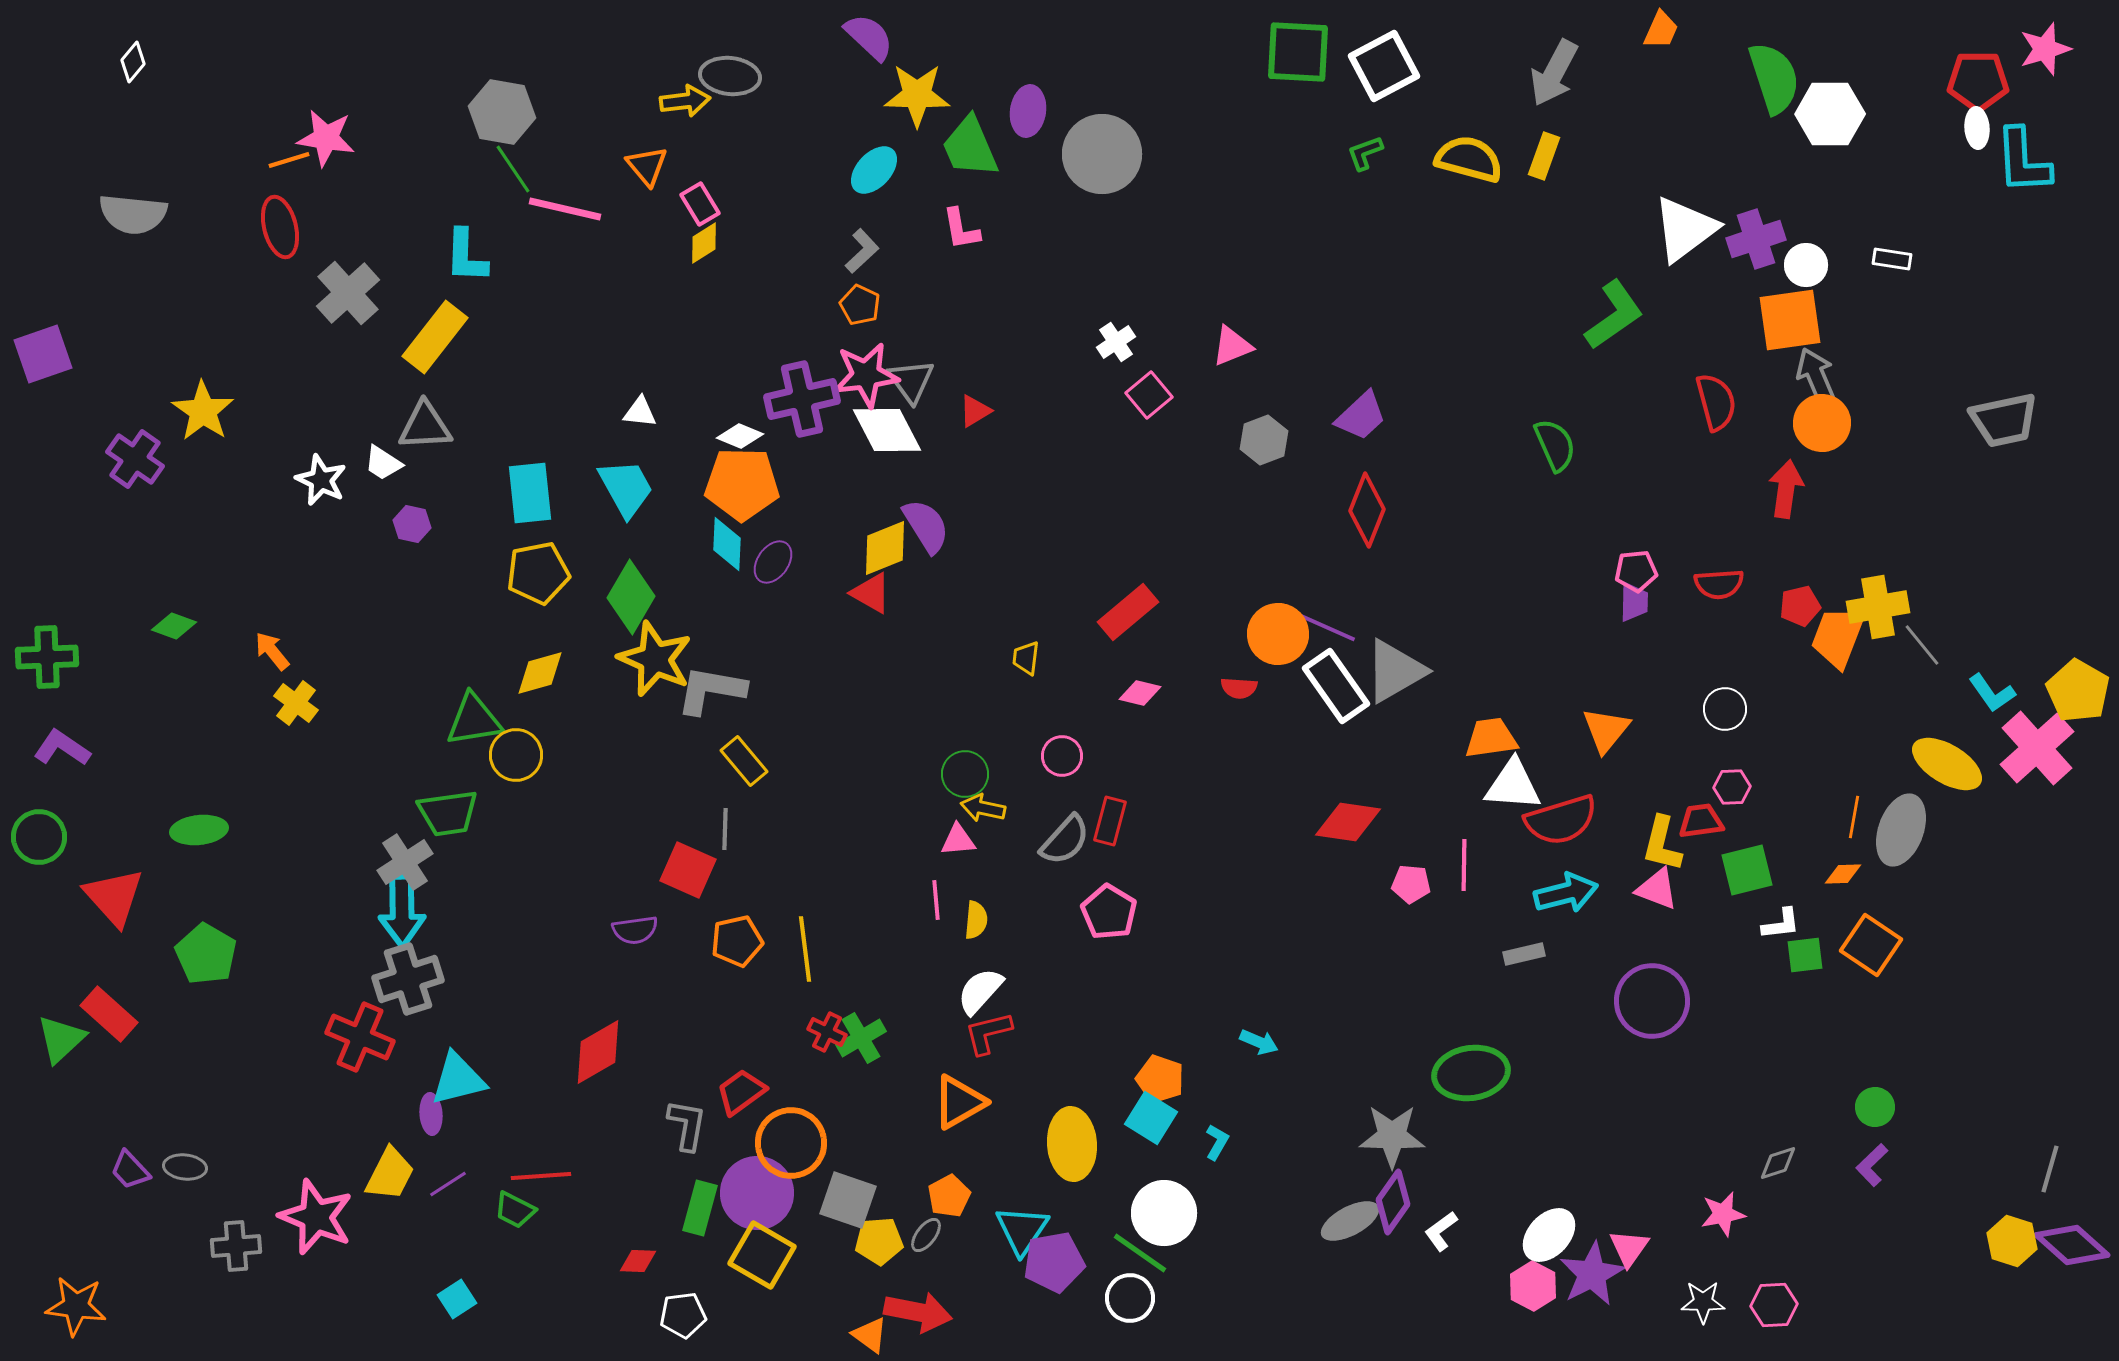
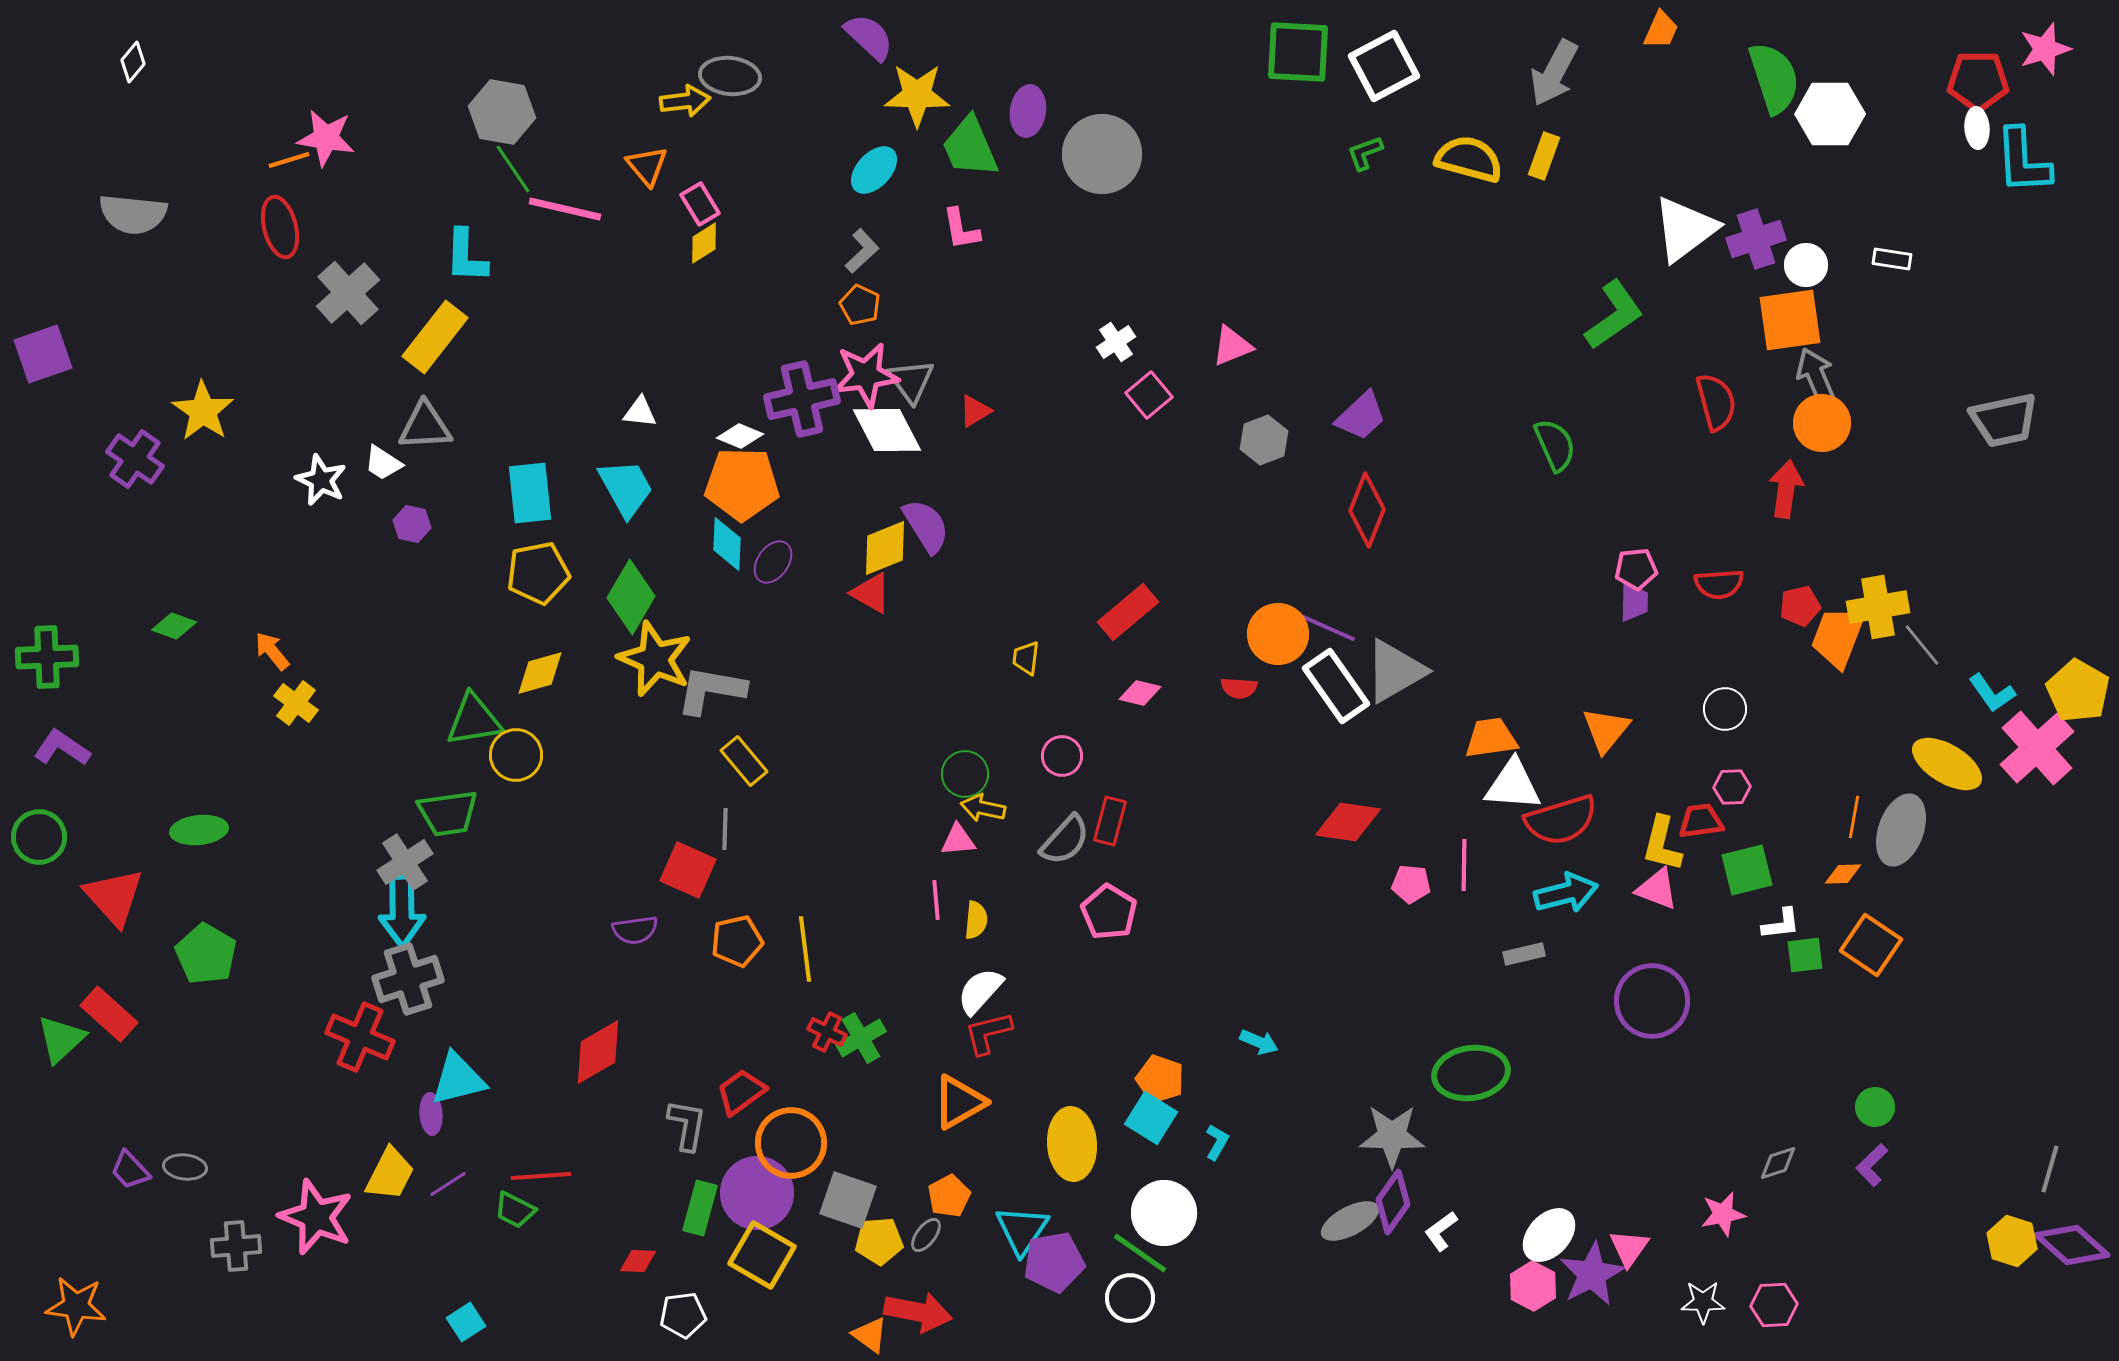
pink pentagon at (1636, 571): moved 2 px up
cyan square at (457, 1299): moved 9 px right, 23 px down
